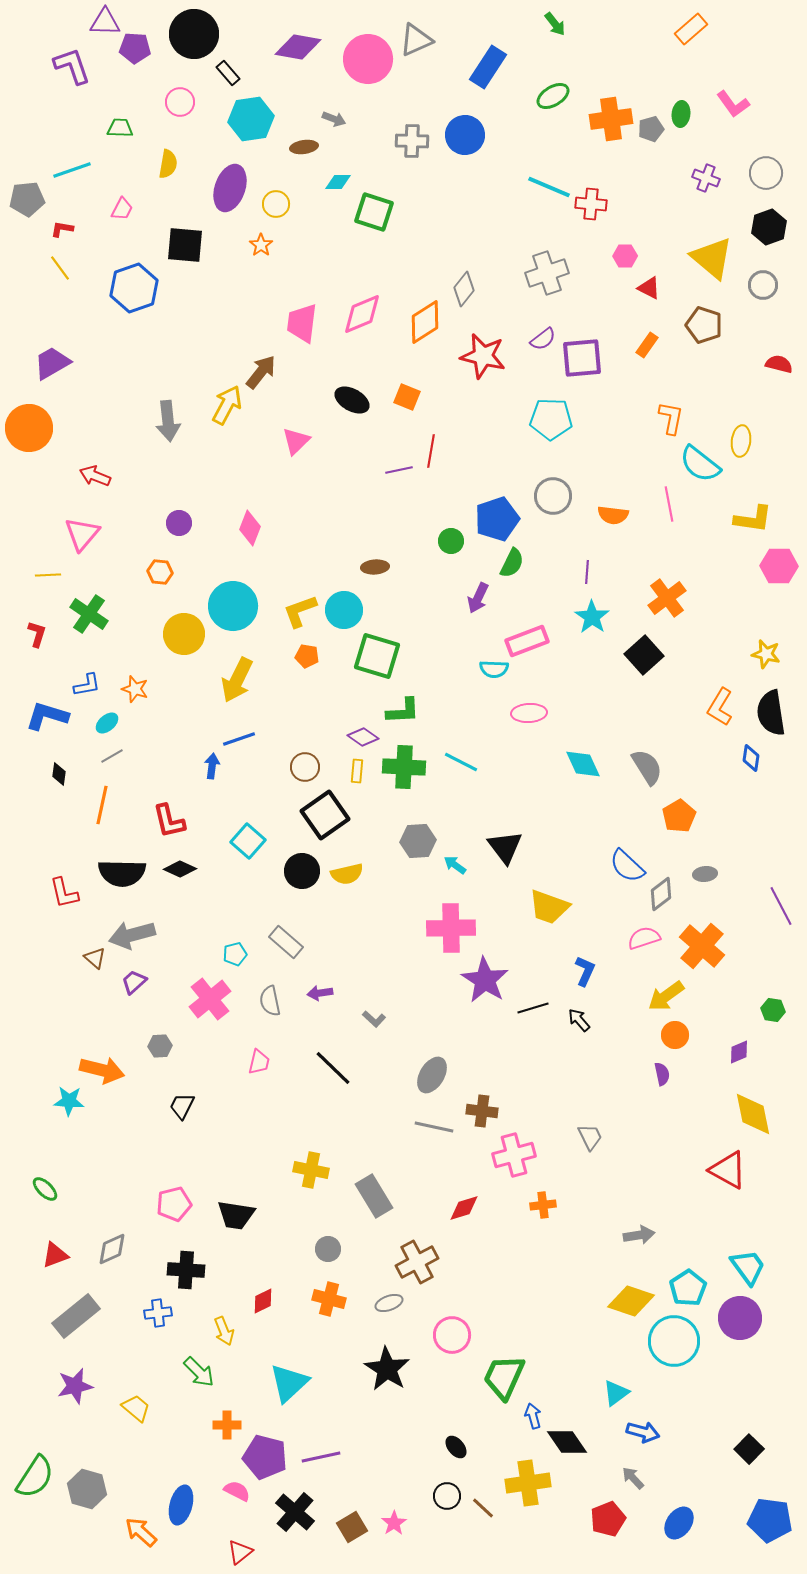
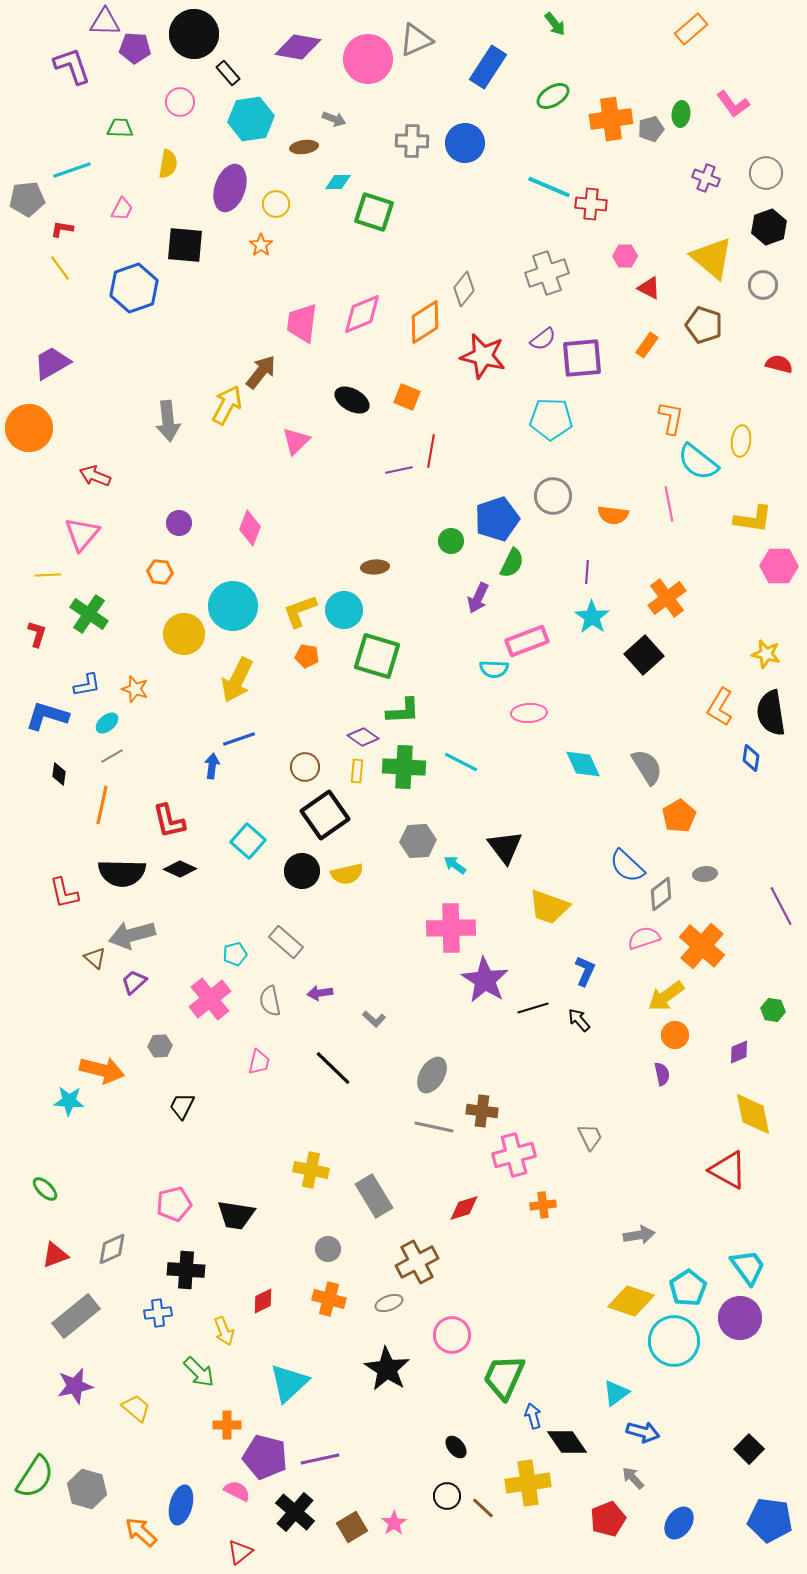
blue circle at (465, 135): moved 8 px down
cyan semicircle at (700, 464): moved 2 px left, 2 px up
purple line at (321, 1457): moved 1 px left, 2 px down
